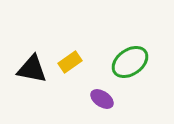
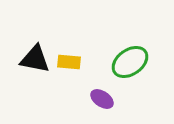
yellow rectangle: moved 1 px left; rotated 40 degrees clockwise
black triangle: moved 3 px right, 10 px up
